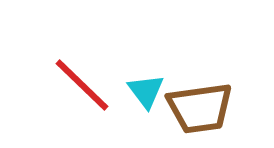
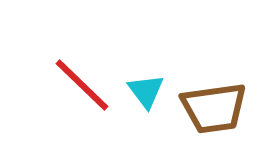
brown trapezoid: moved 14 px right
